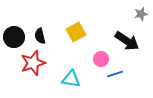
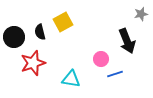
yellow square: moved 13 px left, 10 px up
black semicircle: moved 4 px up
black arrow: rotated 35 degrees clockwise
